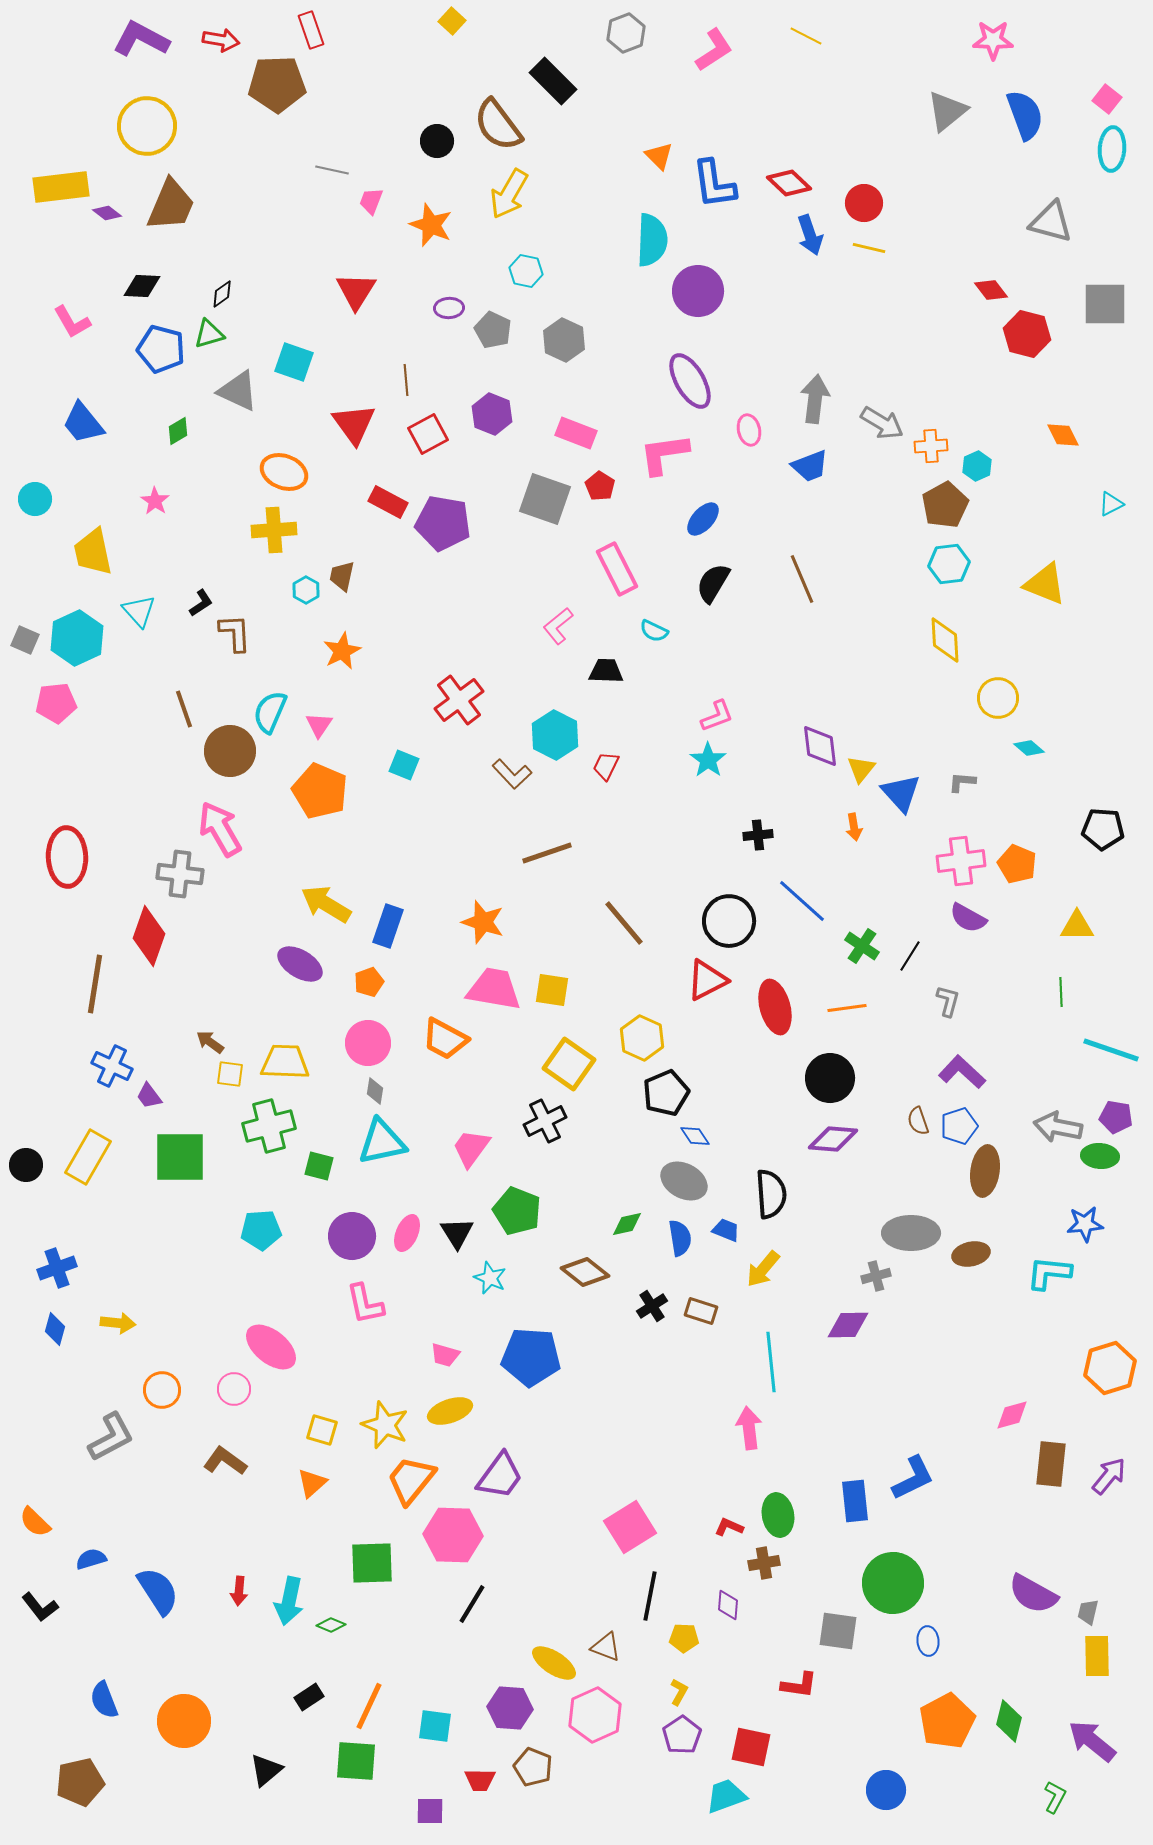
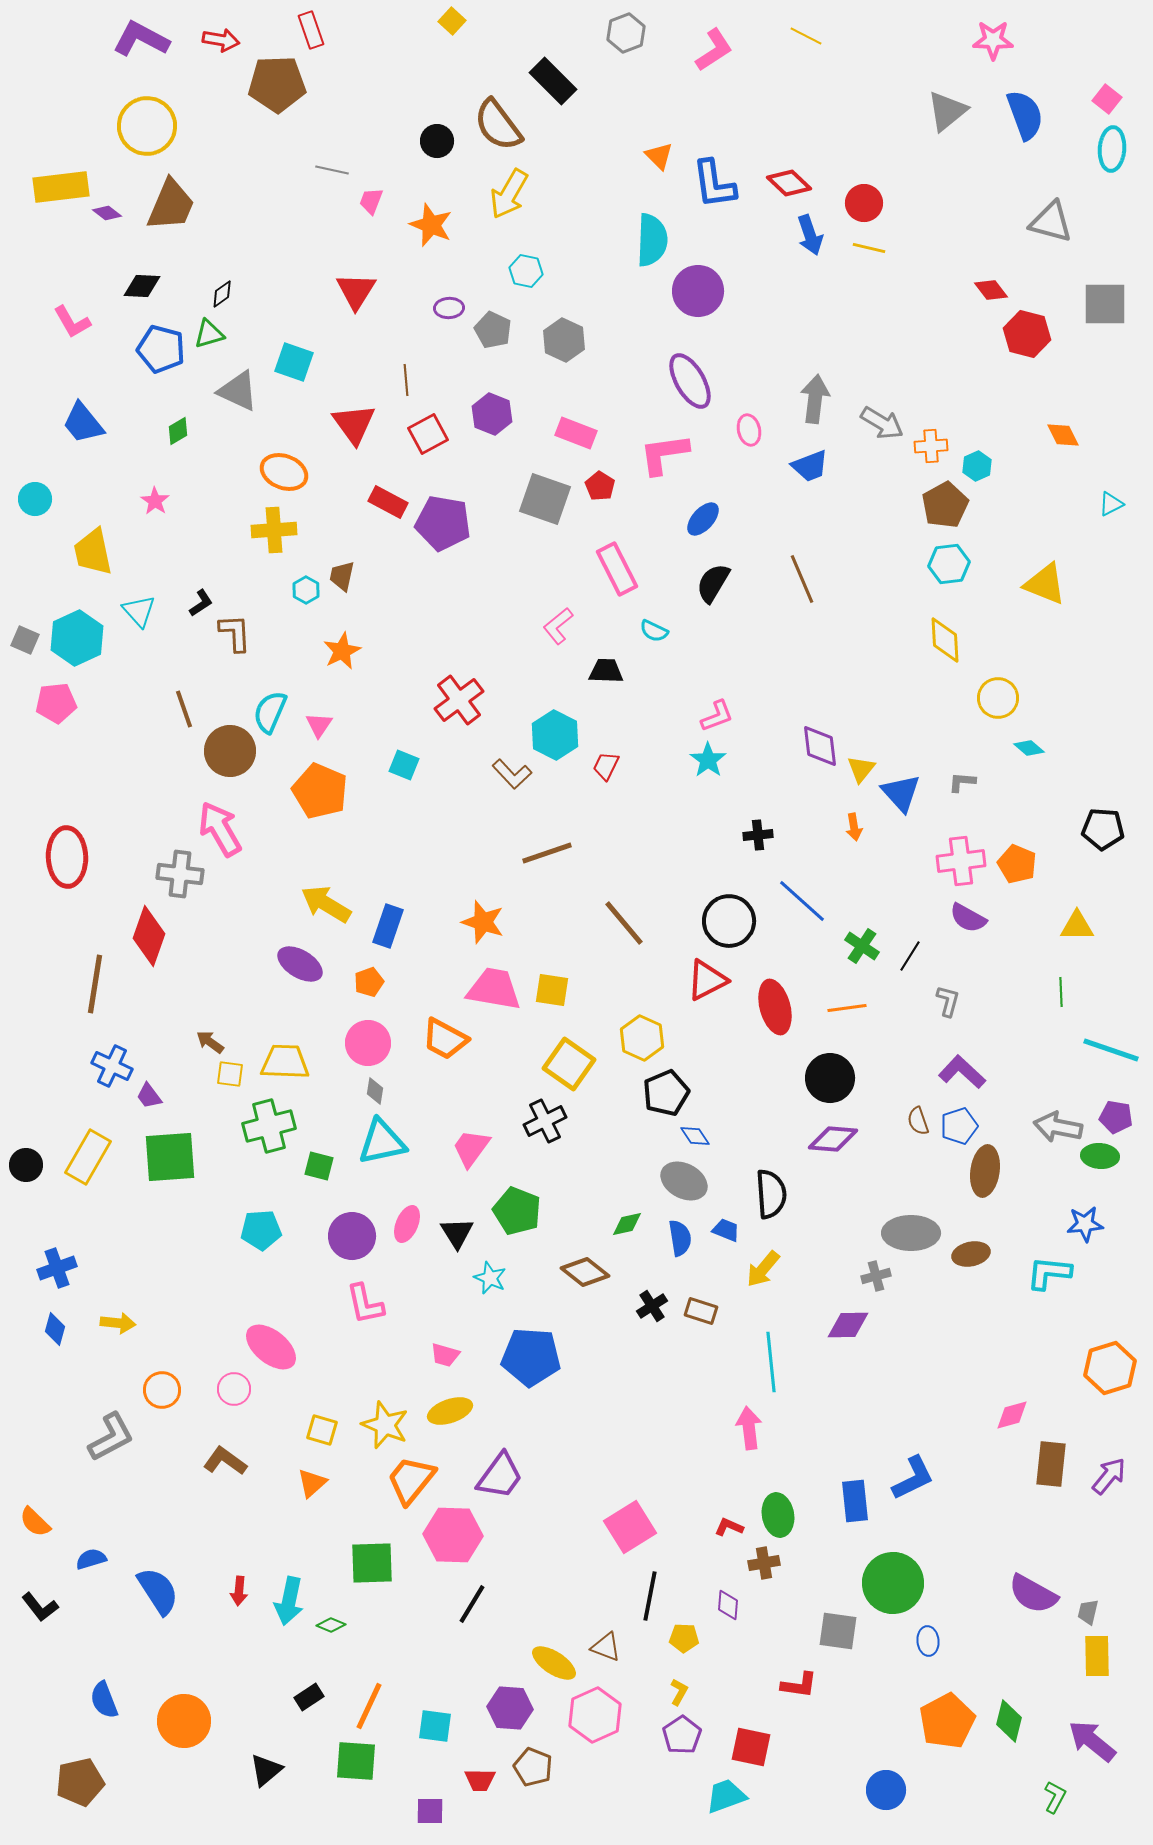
green square at (180, 1157): moved 10 px left; rotated 4 degrees counterclockwise
pink ellipse at (407, 1233): moved 9 px up
